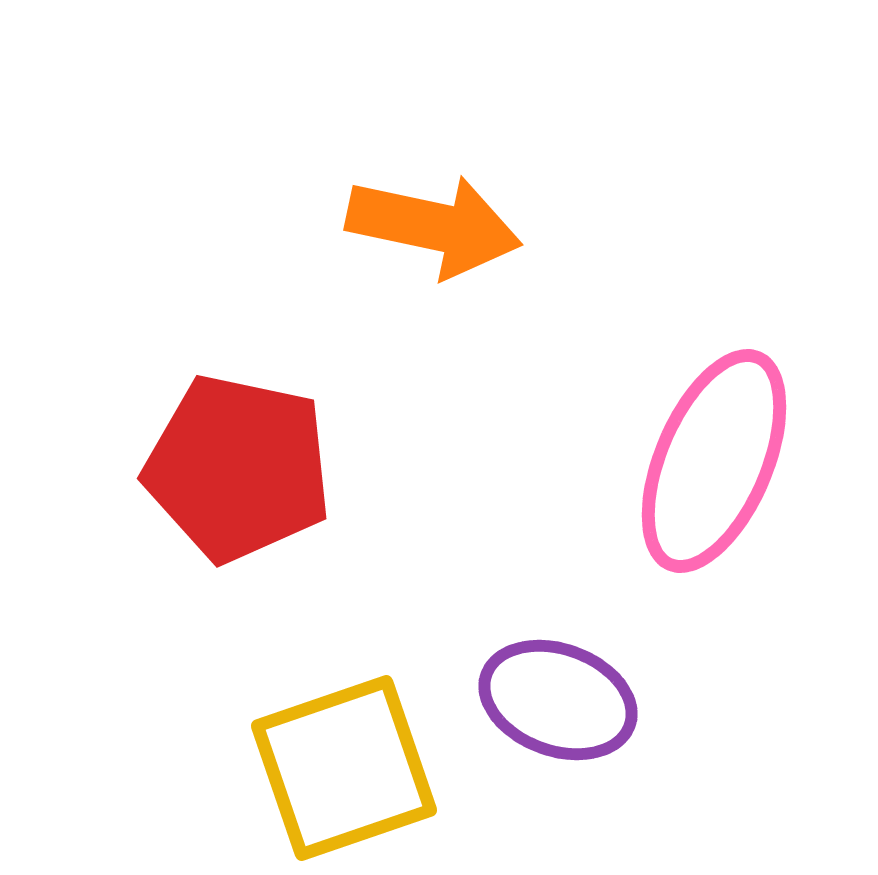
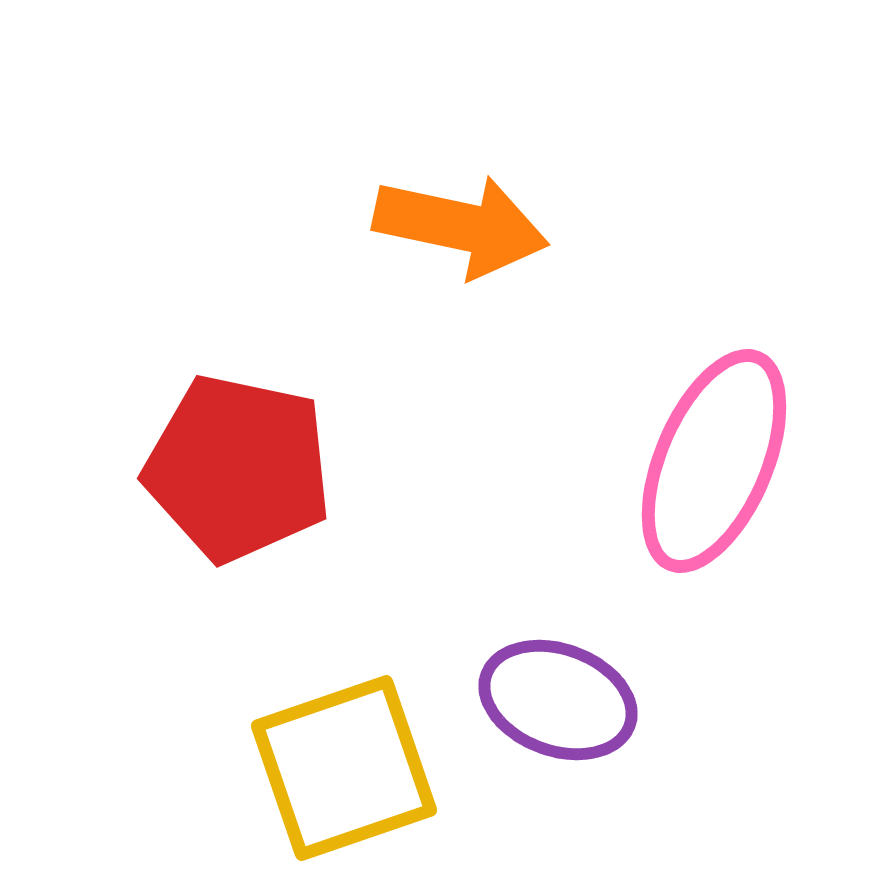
orange arrow: moved 27 px right
